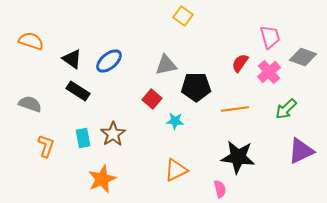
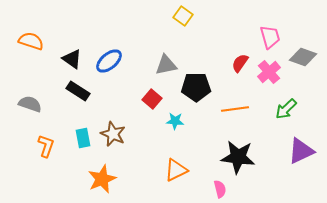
brown star: rotated 15 degrees counterclockwise
